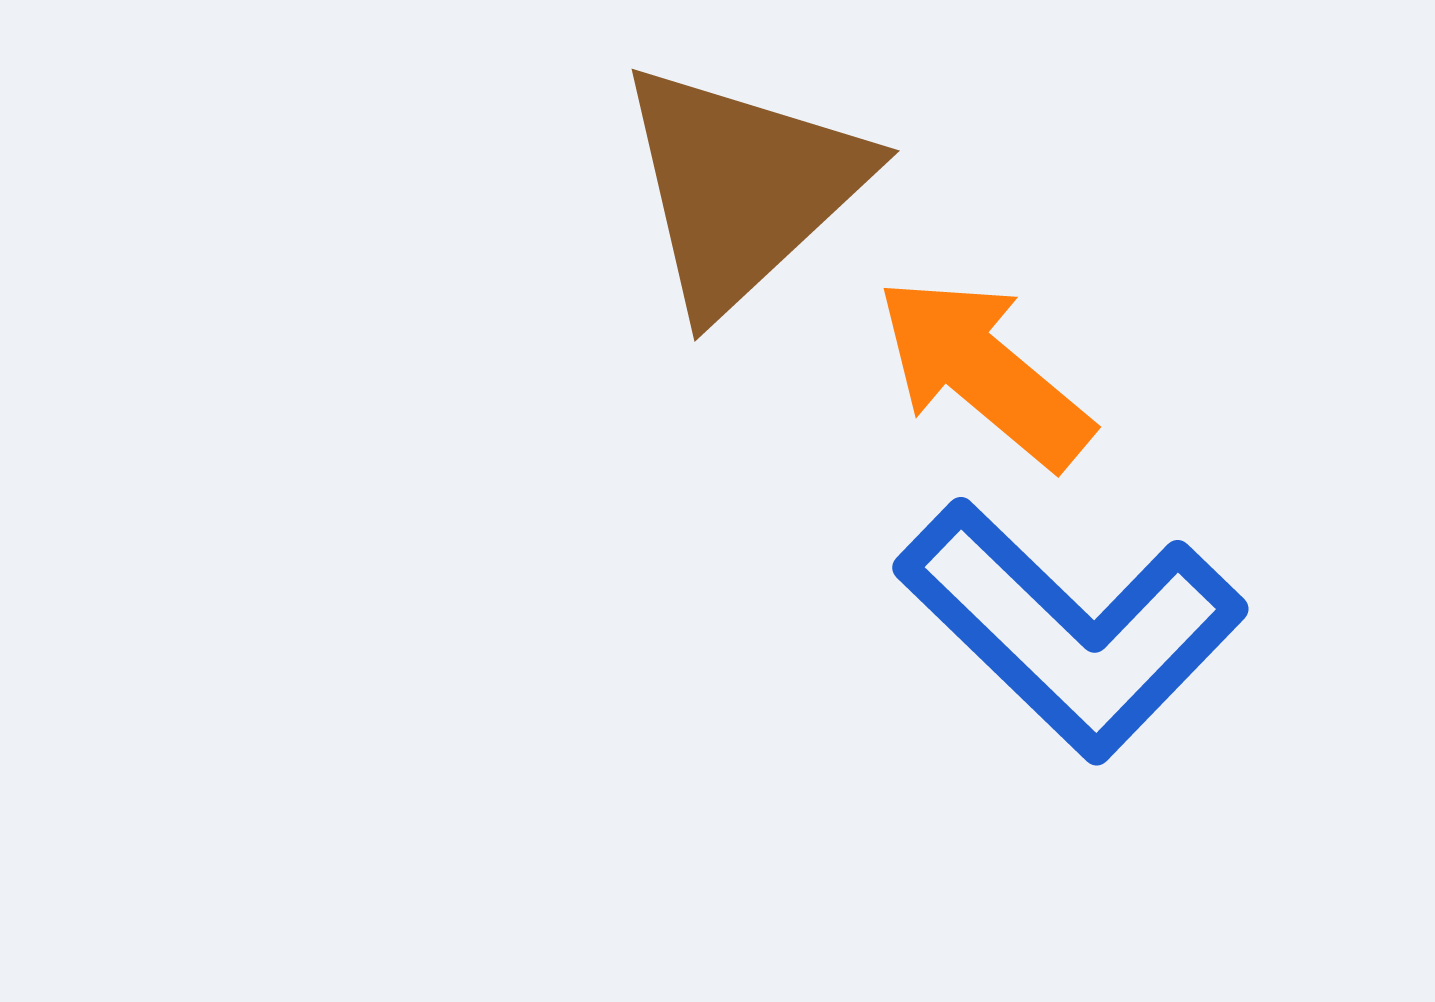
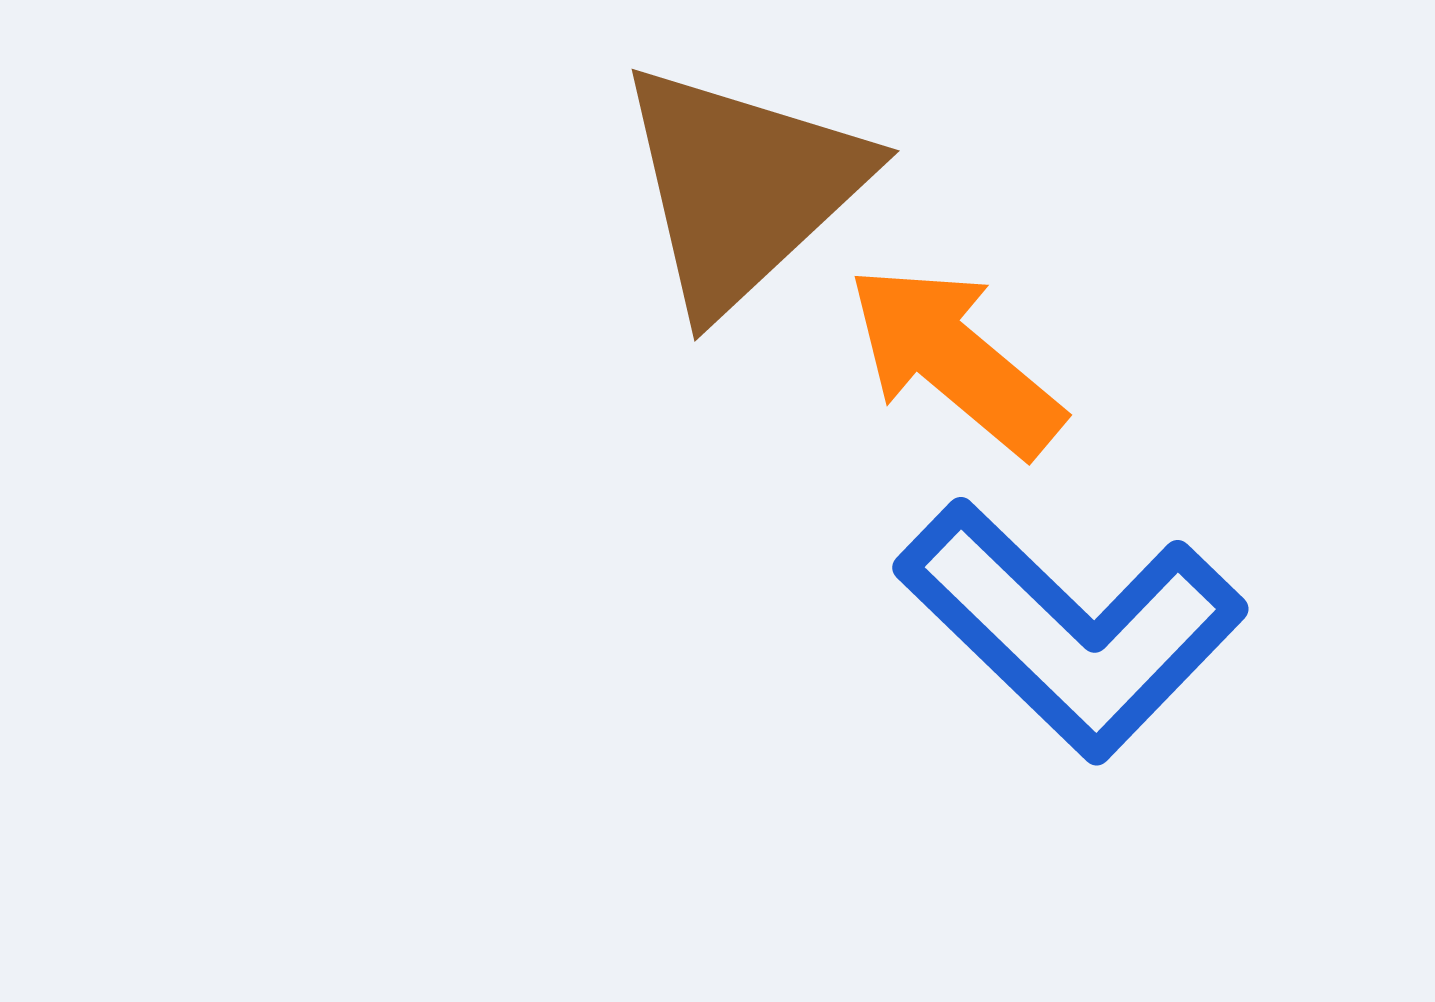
orange arrow: moved 29 px left, 12 px up
